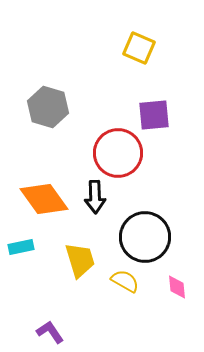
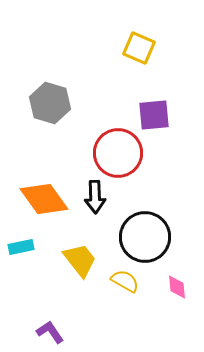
gray hexagon: moved 2 px right, 4 px up
yellow trapezoid: rotated 21 degrees counterclockwise
